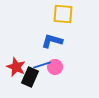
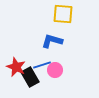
pink circle: moved 3 px down
black rectangle: rotated 54 degrees counterclockwise
